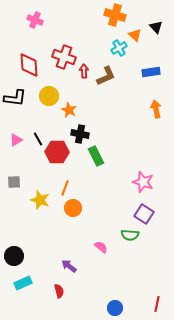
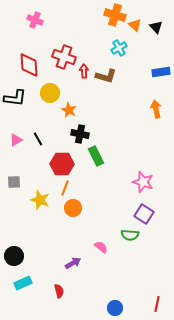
orange triangle: moved 10 px up
blue rectangle: moved 10 px right
brown L-shape: rotated 40 degrees clockwise
yellow circle: moved 1 px right, 3 px up
red hexagon: moved 5 px right, 12 px down
purple arrow: moved 4 px right, 3 px up; rotated 112 degrees clockwise
